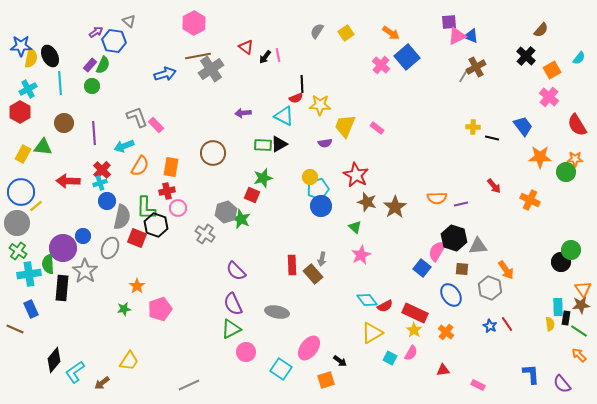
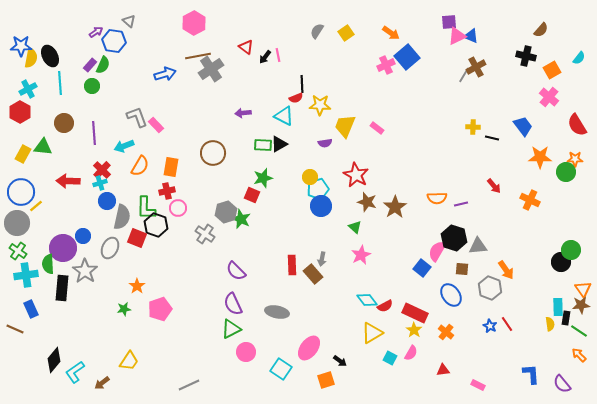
black cross at (526, 56): rotated 30 degrees counterclockwise
pink cross at (381, 65): moved 5 px right; rotated 24 degrees clockwise
cyan cross at (29, 274): moved 3 px left, 1 px down
